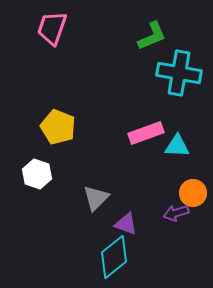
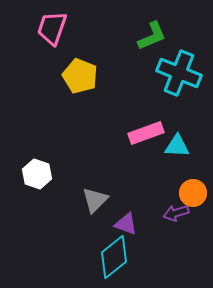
cyan cross: rotated 12 degrees clockwise
yellow pentagon: moved 22 px right, 51 px up
gray triangle: moved 1 px left, 2 px down
